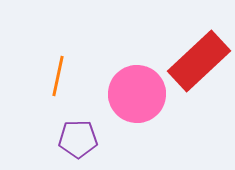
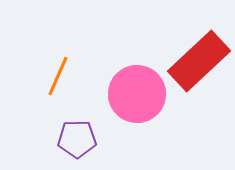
orange line: rotated 12 degrees clockwise
purple pentagon: moved 1 px left
